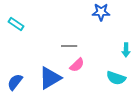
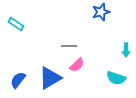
blue star: rotated 18 degrees counterclockwise
blue semicircle: moved 3 px right, 2 px up
